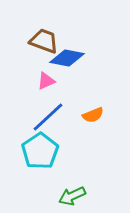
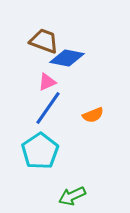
pink triangle: moved 1 px right, 1 px down
blue line: moved 9 px up; rotated 12 degrees counterclockwise
